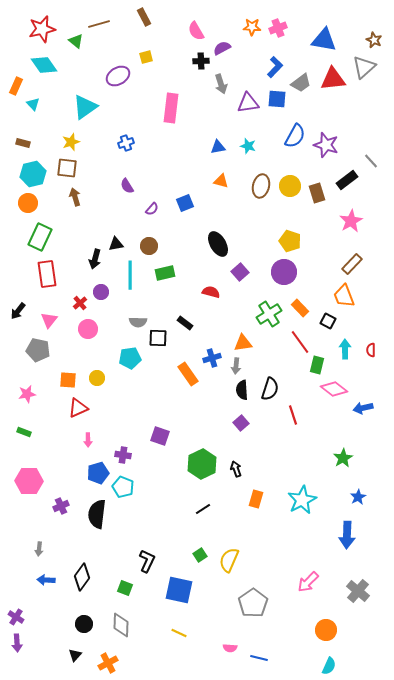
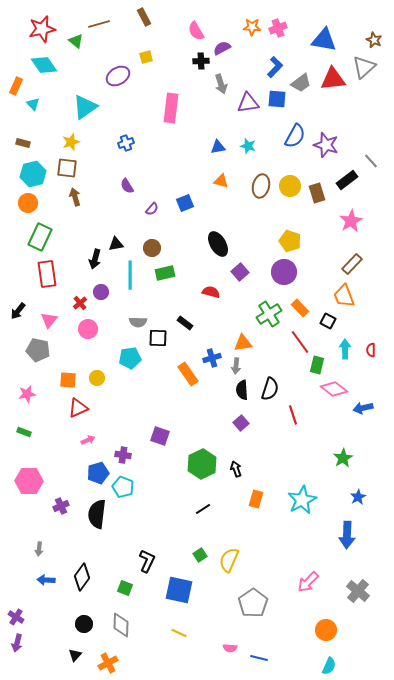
brown circle at (149, 246): moved 3 px right, 2 px down
pink arrow at (88, 440): rotated 112 degrees counterclockwise
purple arrow at (17, 643): rotated 18 degrees clockwise
